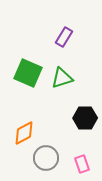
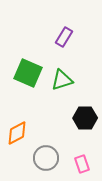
green triangle: moved 2 px down
orange diamond: moved 7 px left
